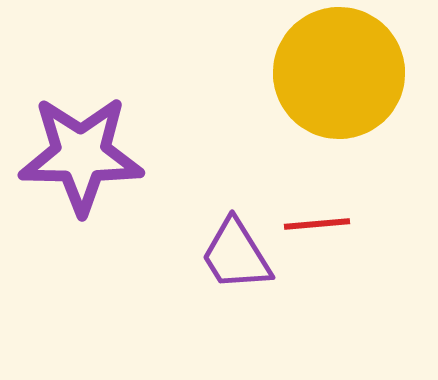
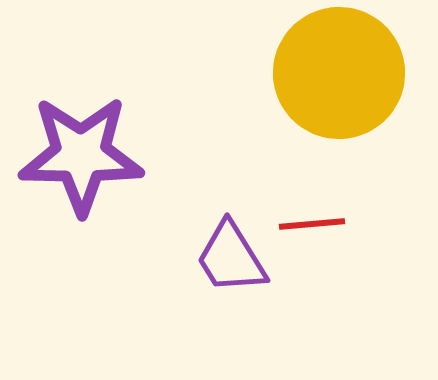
red line: moved 5 px left
purple trapezoid: moved 5 px left, 3 px down
